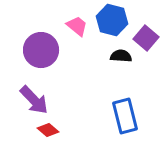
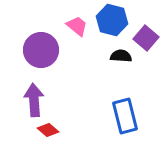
purple arrow: rotated 140 degrees counterclockwise
